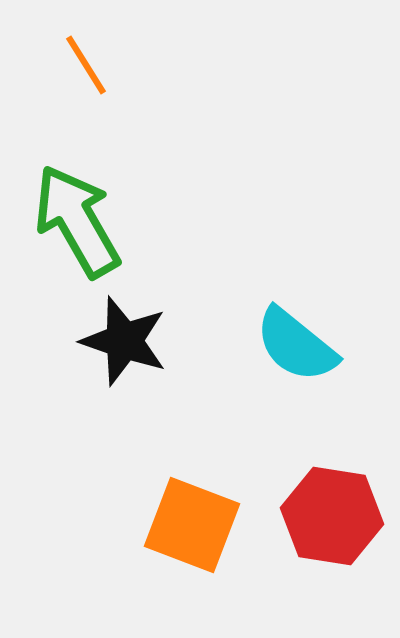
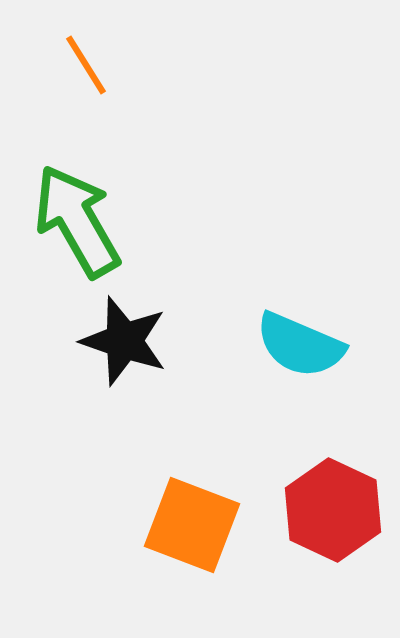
cyan semicircle: moved 4 px right; rotated 16 degrees counterclockwise
red hexagon: moved 1 px right, 6 px up; rotated 16 degrees clockwise
